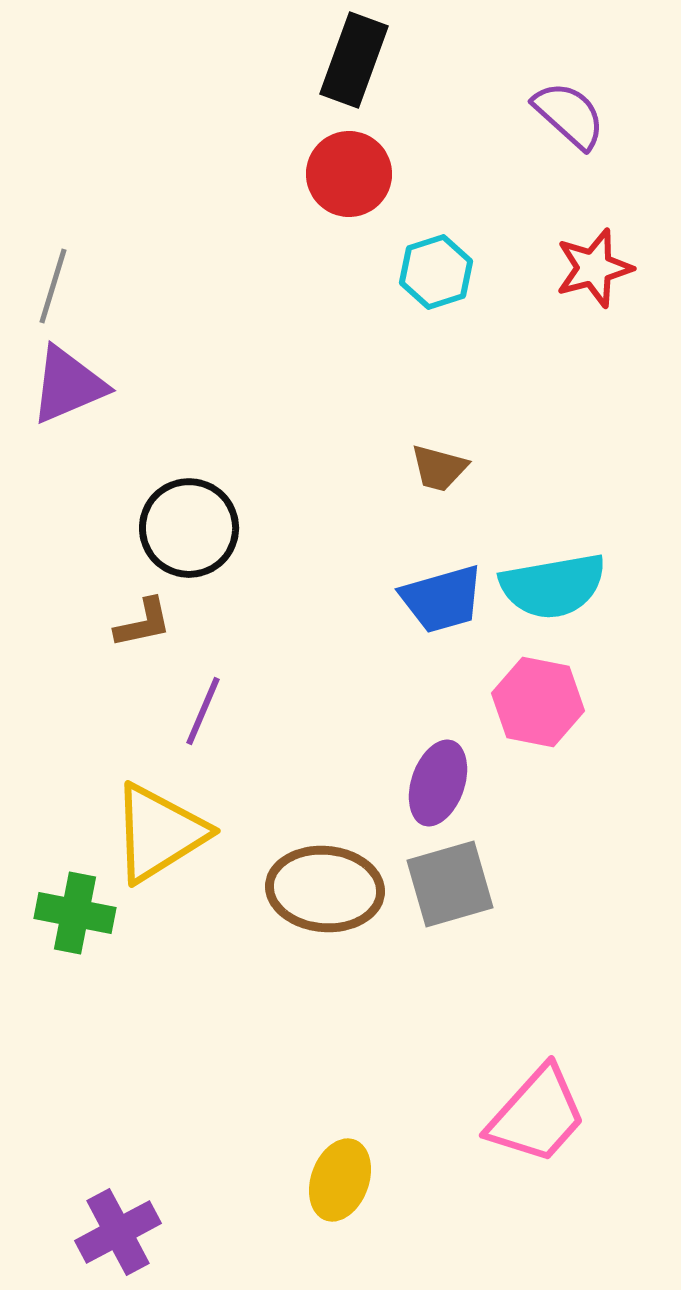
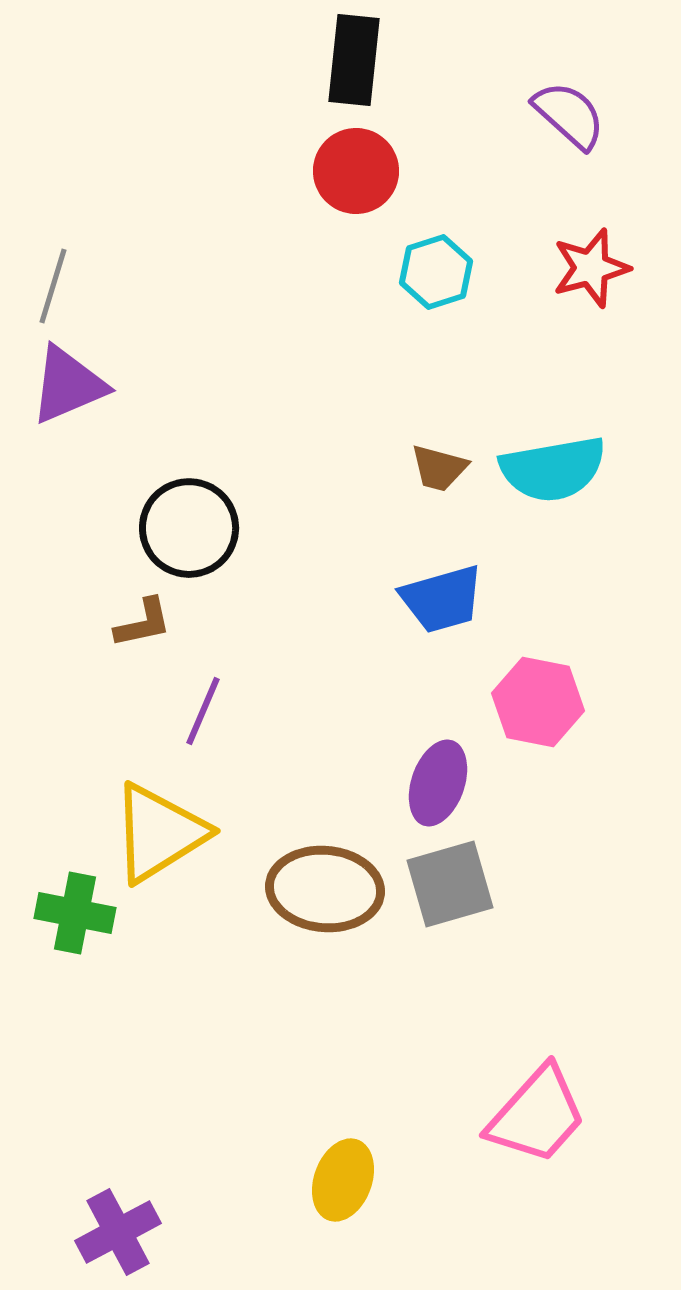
black rectangle: rotated 14 degrees counterclockwise
red circle: moved 7 px right, 3 px up
red star: moved 3 px left
cyan semicircle: moved 117 px up
yellow ellipse: moved 3 px right
